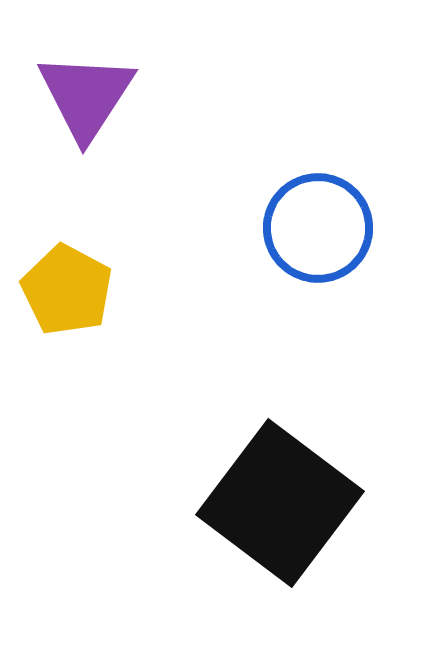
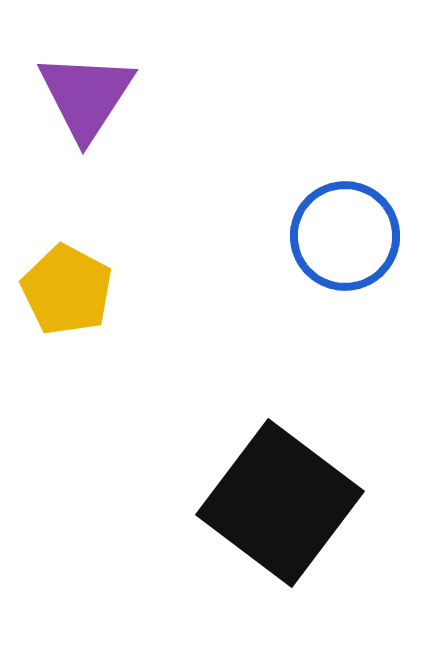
blue circle: moved 27 px right, 8 px down
